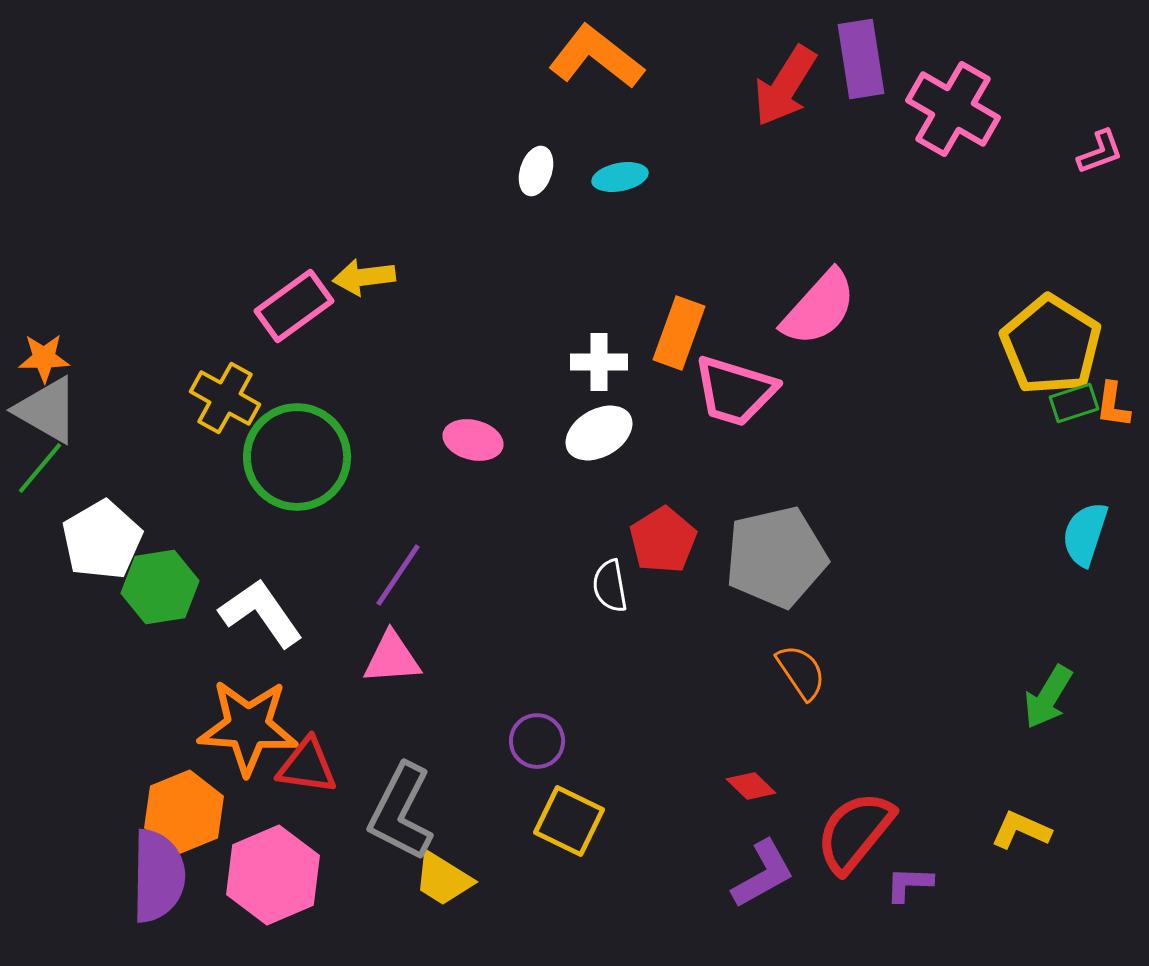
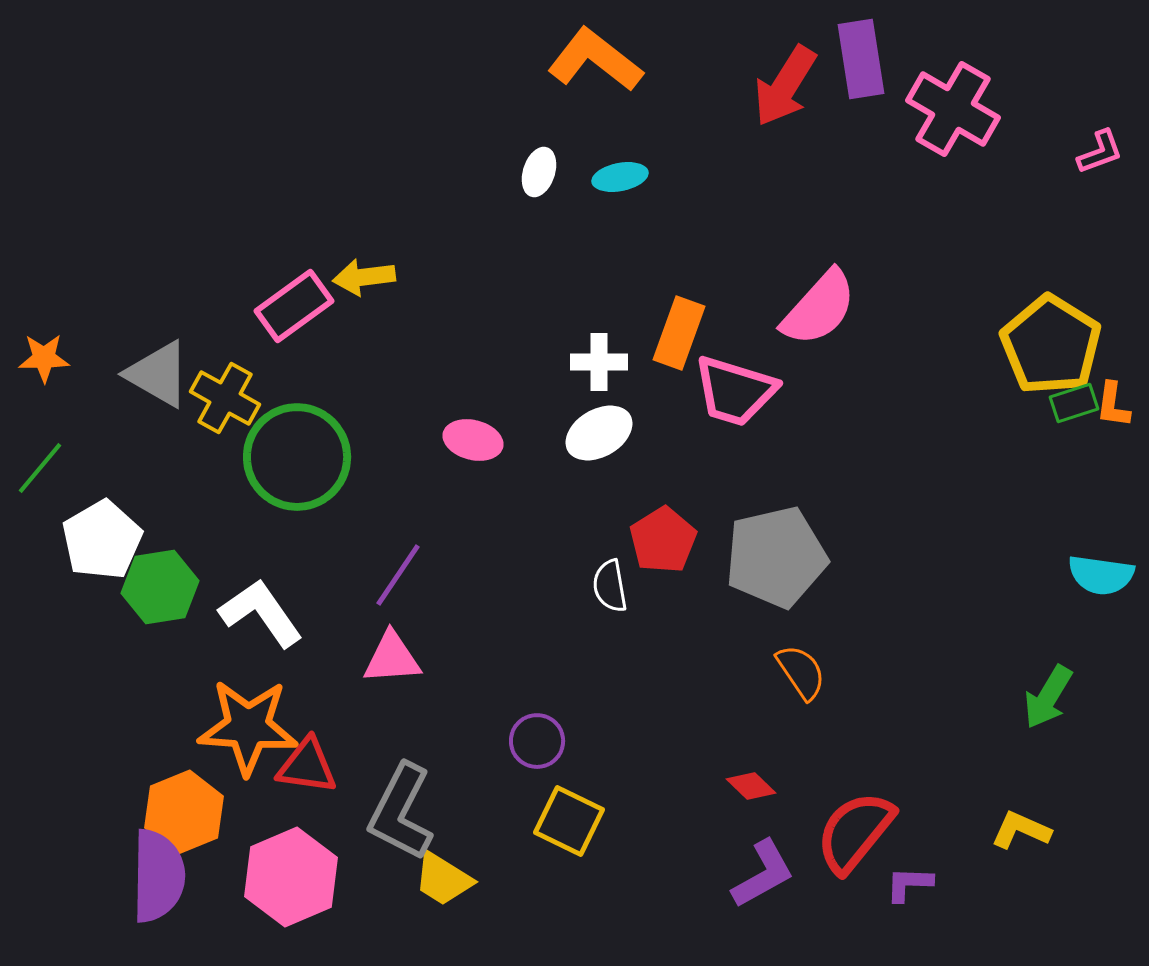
orange L-shape at (596, 57): moved 1 px left, 3 px down
white ellipse at (536, 171): moved 3 px right, 1 px down
gray triangle at (47, 410): moved 111 px right, 36 px up
cyan semicircle at (1085, 534): moved 16 px right, 41 px down; rotated 100 degrees counterclockwise
pink hexagon at (273, 875): moved 18 px right, 2 px down
